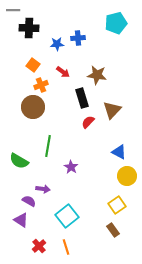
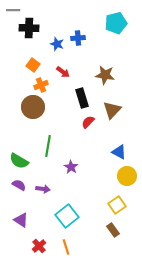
blue star: rotated 24 degrees clockwise
brown star: moved 8 px right
purple semicircle: moved 10 px left, 16 px up
